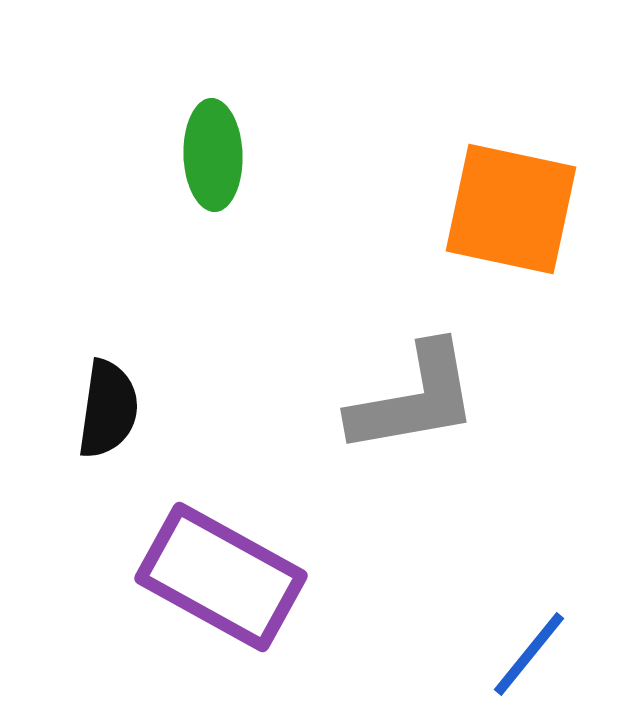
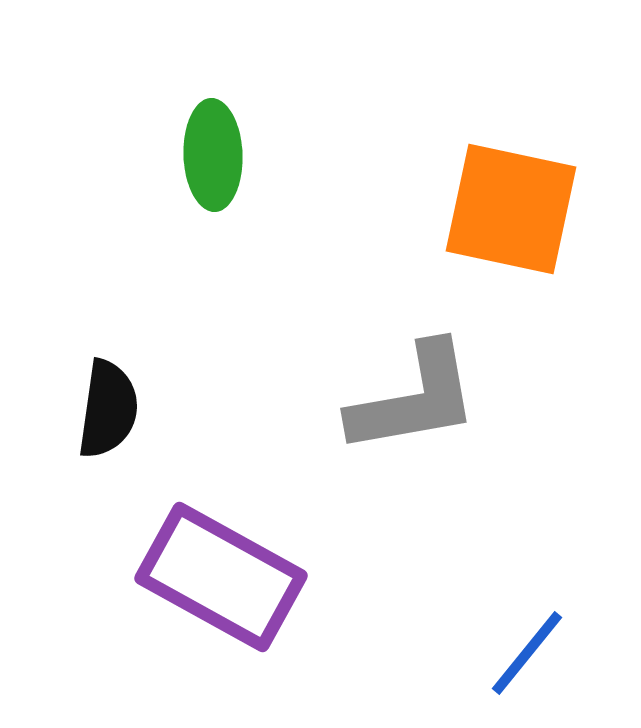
blue line: moved 2 px left, 1 px up
